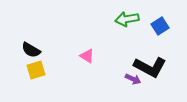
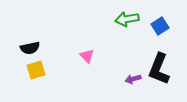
black semicircle: moved 1 px left, 2 px up; rotated 42 degrees counterclockwise
pink triangle: rotated 14 degrees clockwise
black L-shape: moved 9 px right, 2 px down; rotated 84 degrees clockwise
purple arrow: rotated 140 degrees clockwise
